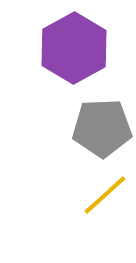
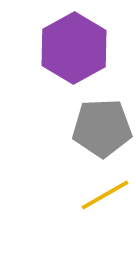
yellow line: rotated 12 degrees clockwise
